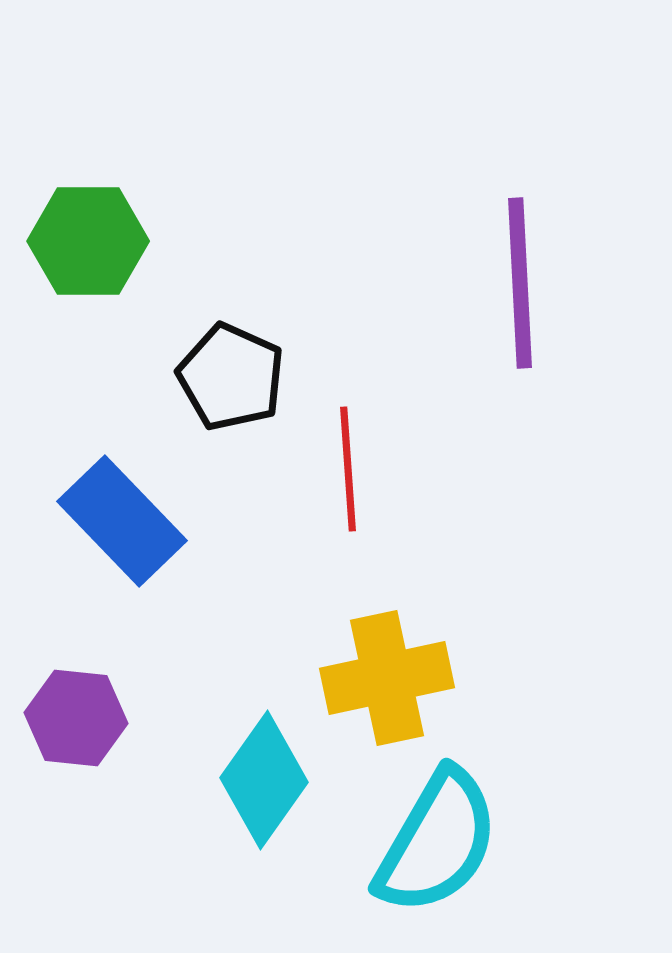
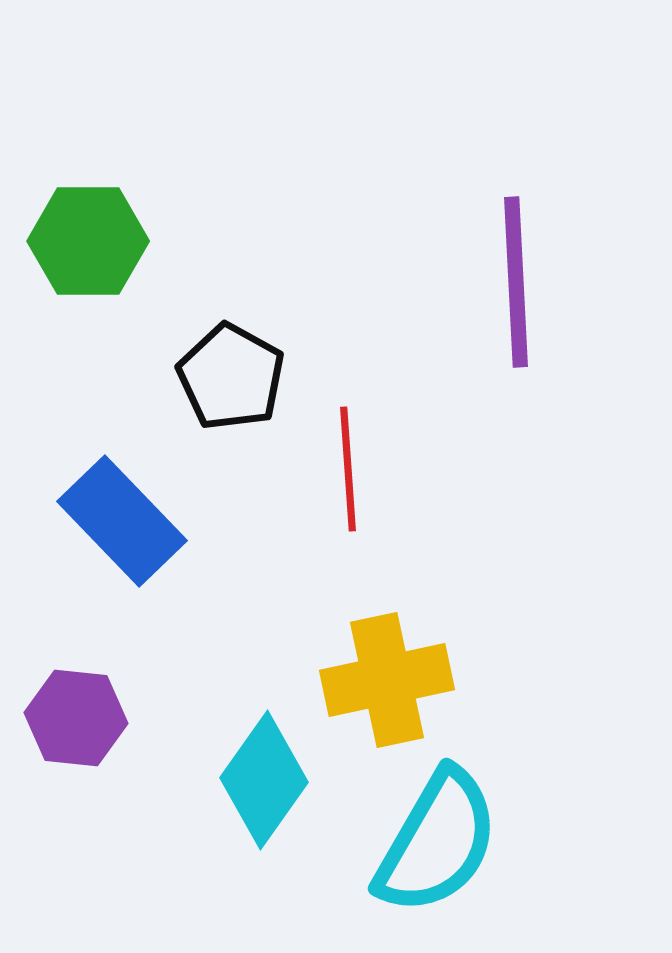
purple line: moved 4 px left, 1 px up
black pentagon: rotated 5 degrees clockwise
yellow cross: moved 2 px down
